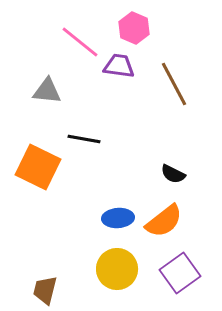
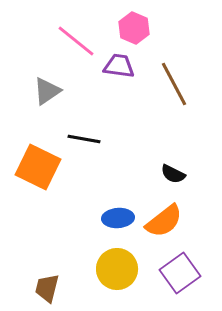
pink line: moved 4 px left, 1 px up
gray triangle: rotated 40 degrees counterclockwise
brown trapezoid: moved 2 px right, 2 px up
